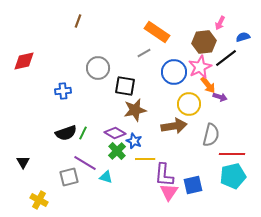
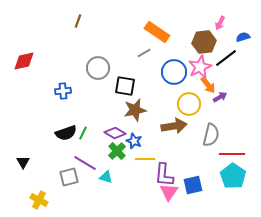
purple arrow: rotated 48 degrees counterclockwise
cyan pentagon: rotated 25 degrees counterclockwise
